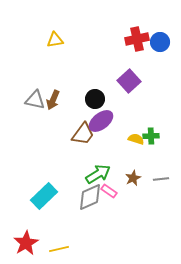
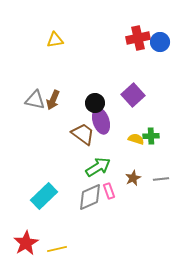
red cross: moved 1 px right, 1 px up
purple square: moved 4 px right, 14 px down
black circle: moved 4 px down
purple ellipse: rotated 70 degrees counterclockwise
brown trapezoid: rotated 90 degrees counterclockwise
green arrow: moved 7 px up
pink rectangle: rotated 35 degrees clockwise
yellow line: moved 2 px left
